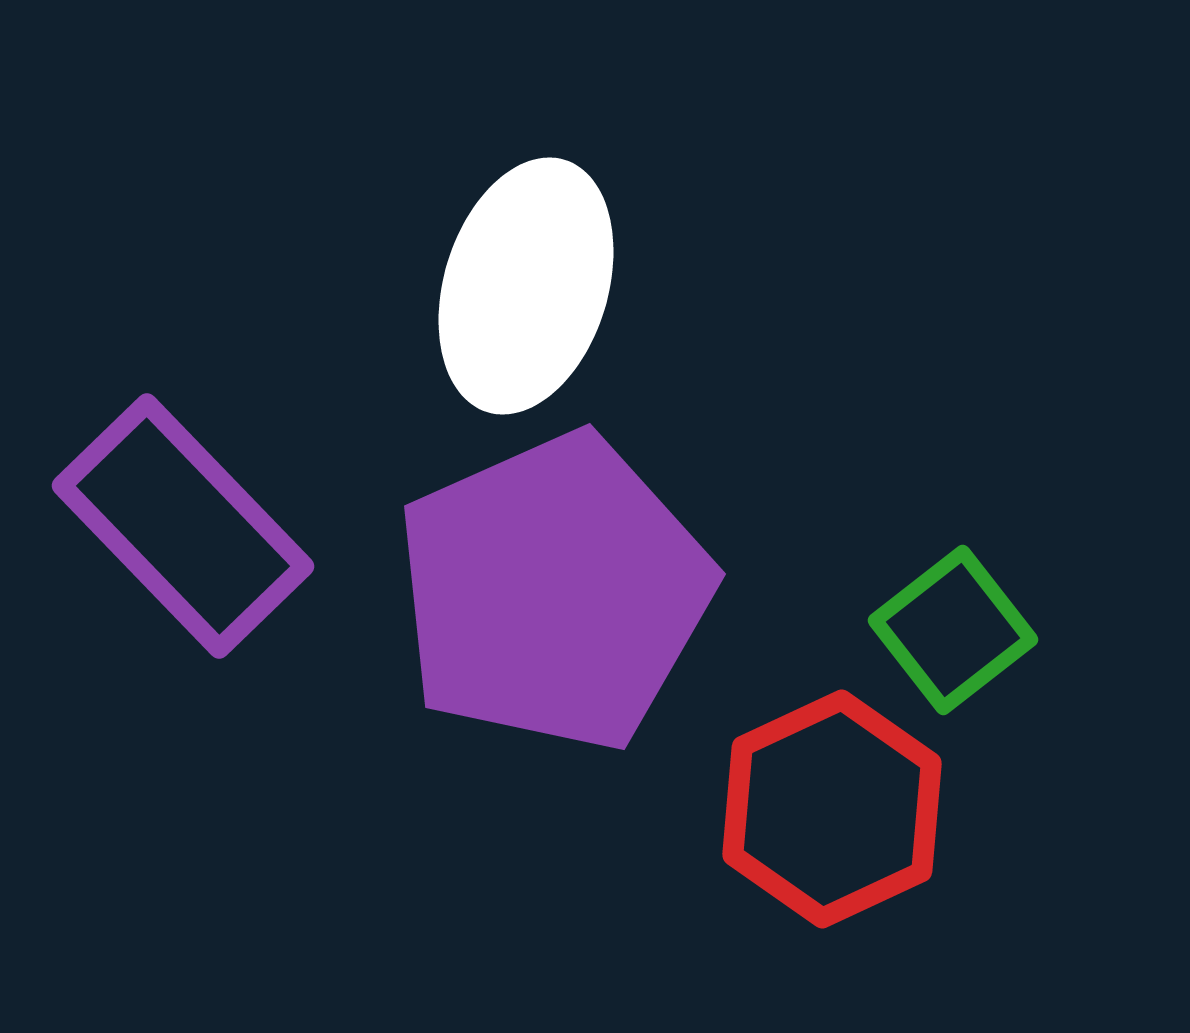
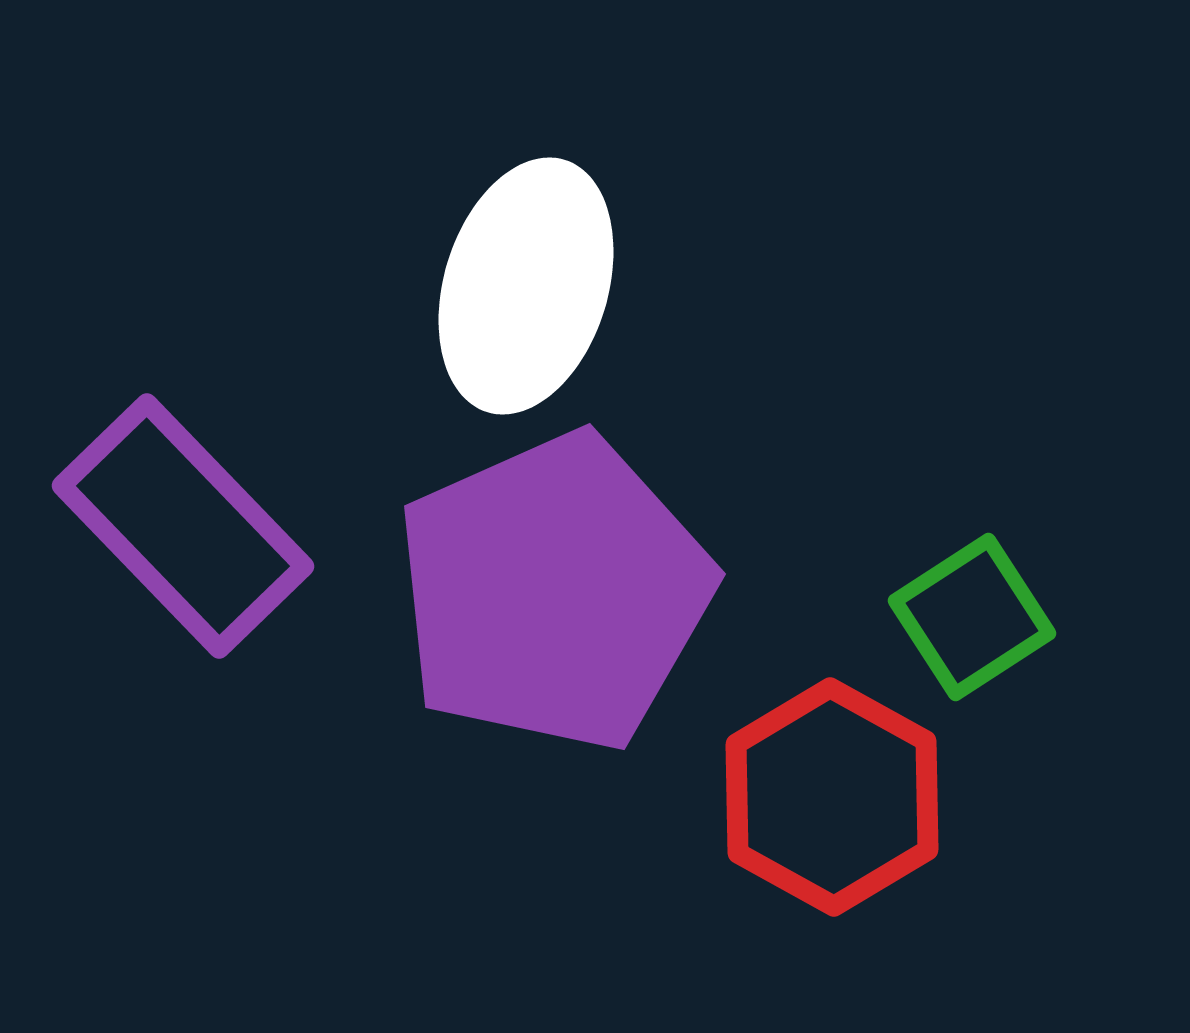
green square: moved 19 px right, 13 px up; rotated 5 degrees clockwise
red hexagon: moved 12 px up; rotated 6 degrees counterclockwise
